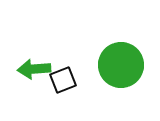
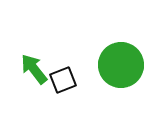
green arrow: rotated 56 degrees clockwise
